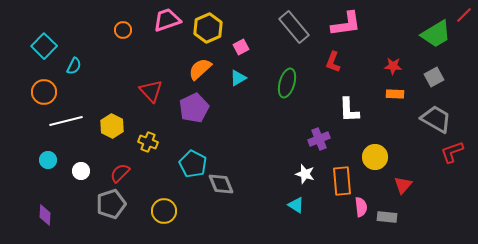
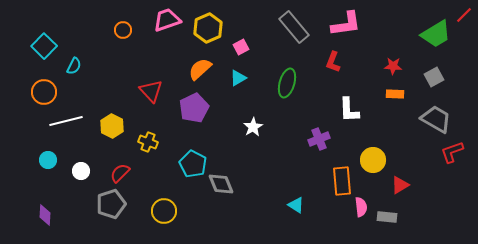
yellow circle at (375, 157): moved 2 px left, 3 px down
white star at (305, 174): moved 52 px left, 47 px up; rotated 24 degrees clockwise
red triangle at (403, 185): moved 3 px left; rotated 18 degrees clockwise
